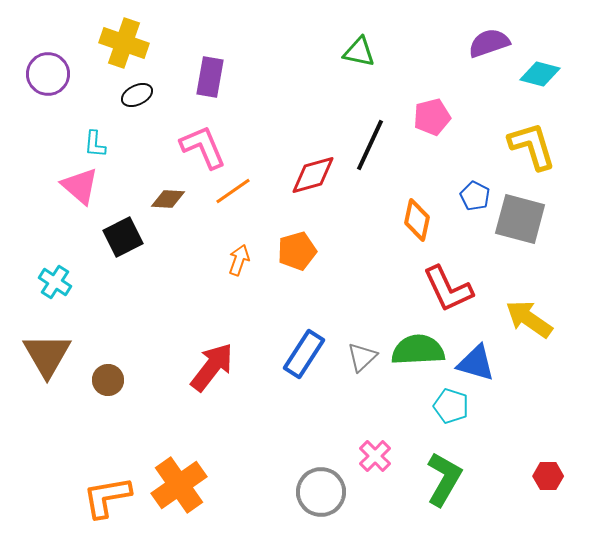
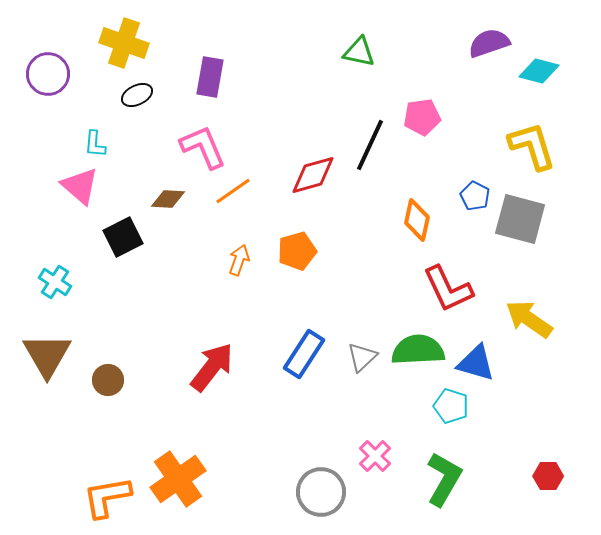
cyan diamond: moved 1 px left, 3 px up
pink pentagon: moved 10 px left; rotated 6 degrees clockwise
orange cross: moved 1 px left, 6 px up
